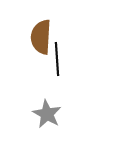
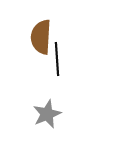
gray star: rotated 20 degrees clockwise
